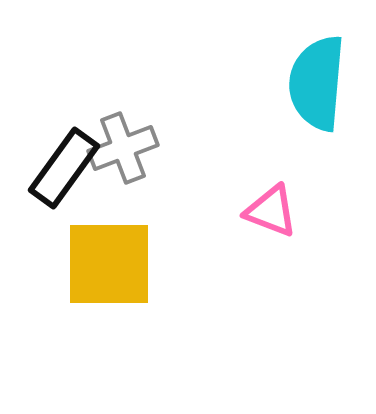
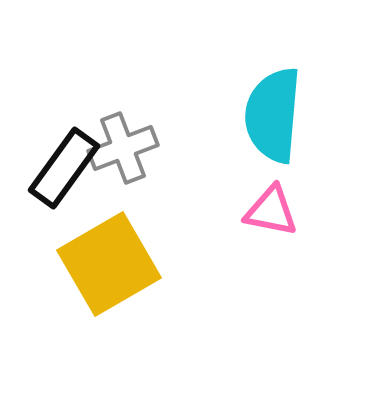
cyan semicircle: moved 44 px left, 32 px down
pink triangle: rotated 10 degrees counterclockwise
yellow square: rotated 30 degrees counterclockwise
